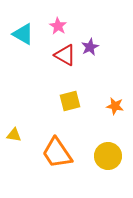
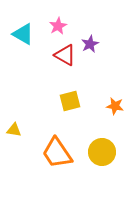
pink star: rotated 12 degrees clockwise
purple star: moved 3 px up
yellow triangle: moved 5 px up
yellow circle: moved 6 px left, 4 px up
